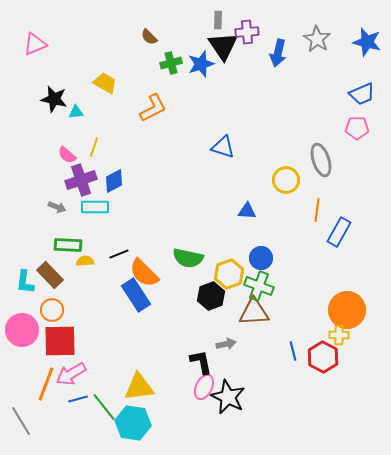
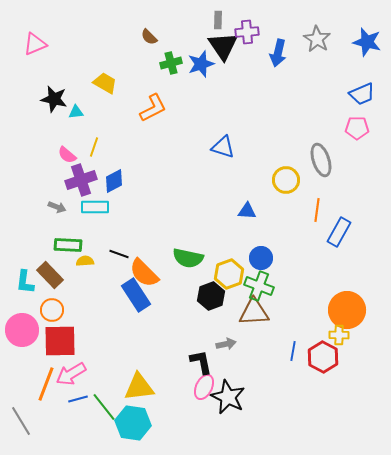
black line at (119, 254): rotated 42 degrees clockwise
blue line at (293, 351): rotated 24 degrees clockwise
